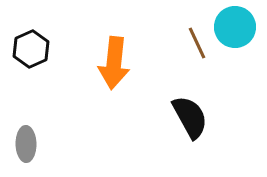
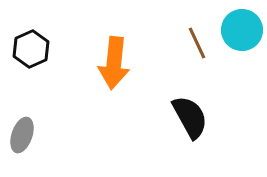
cyan circle: moved 7 px right, 3 px down
gray ellipse: moved 4 px left, 9 px up; rotated 20 degrees clockwise
